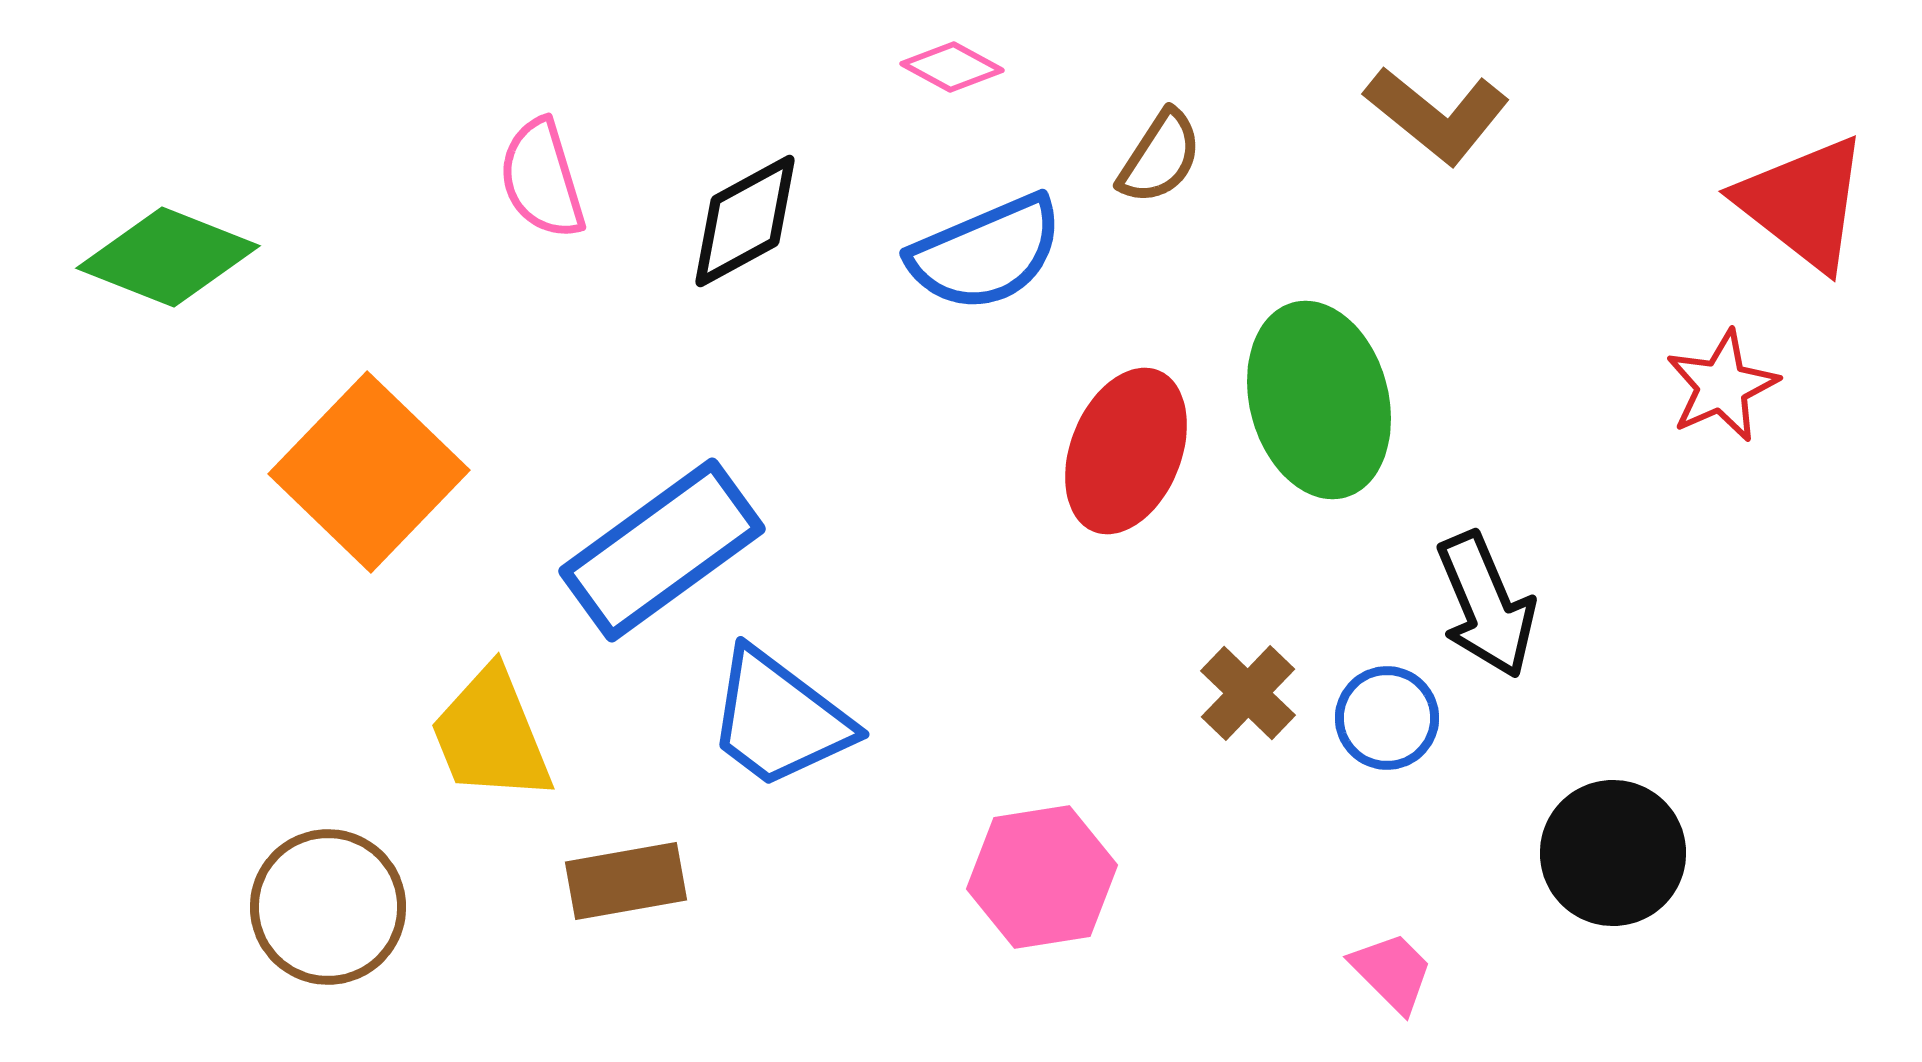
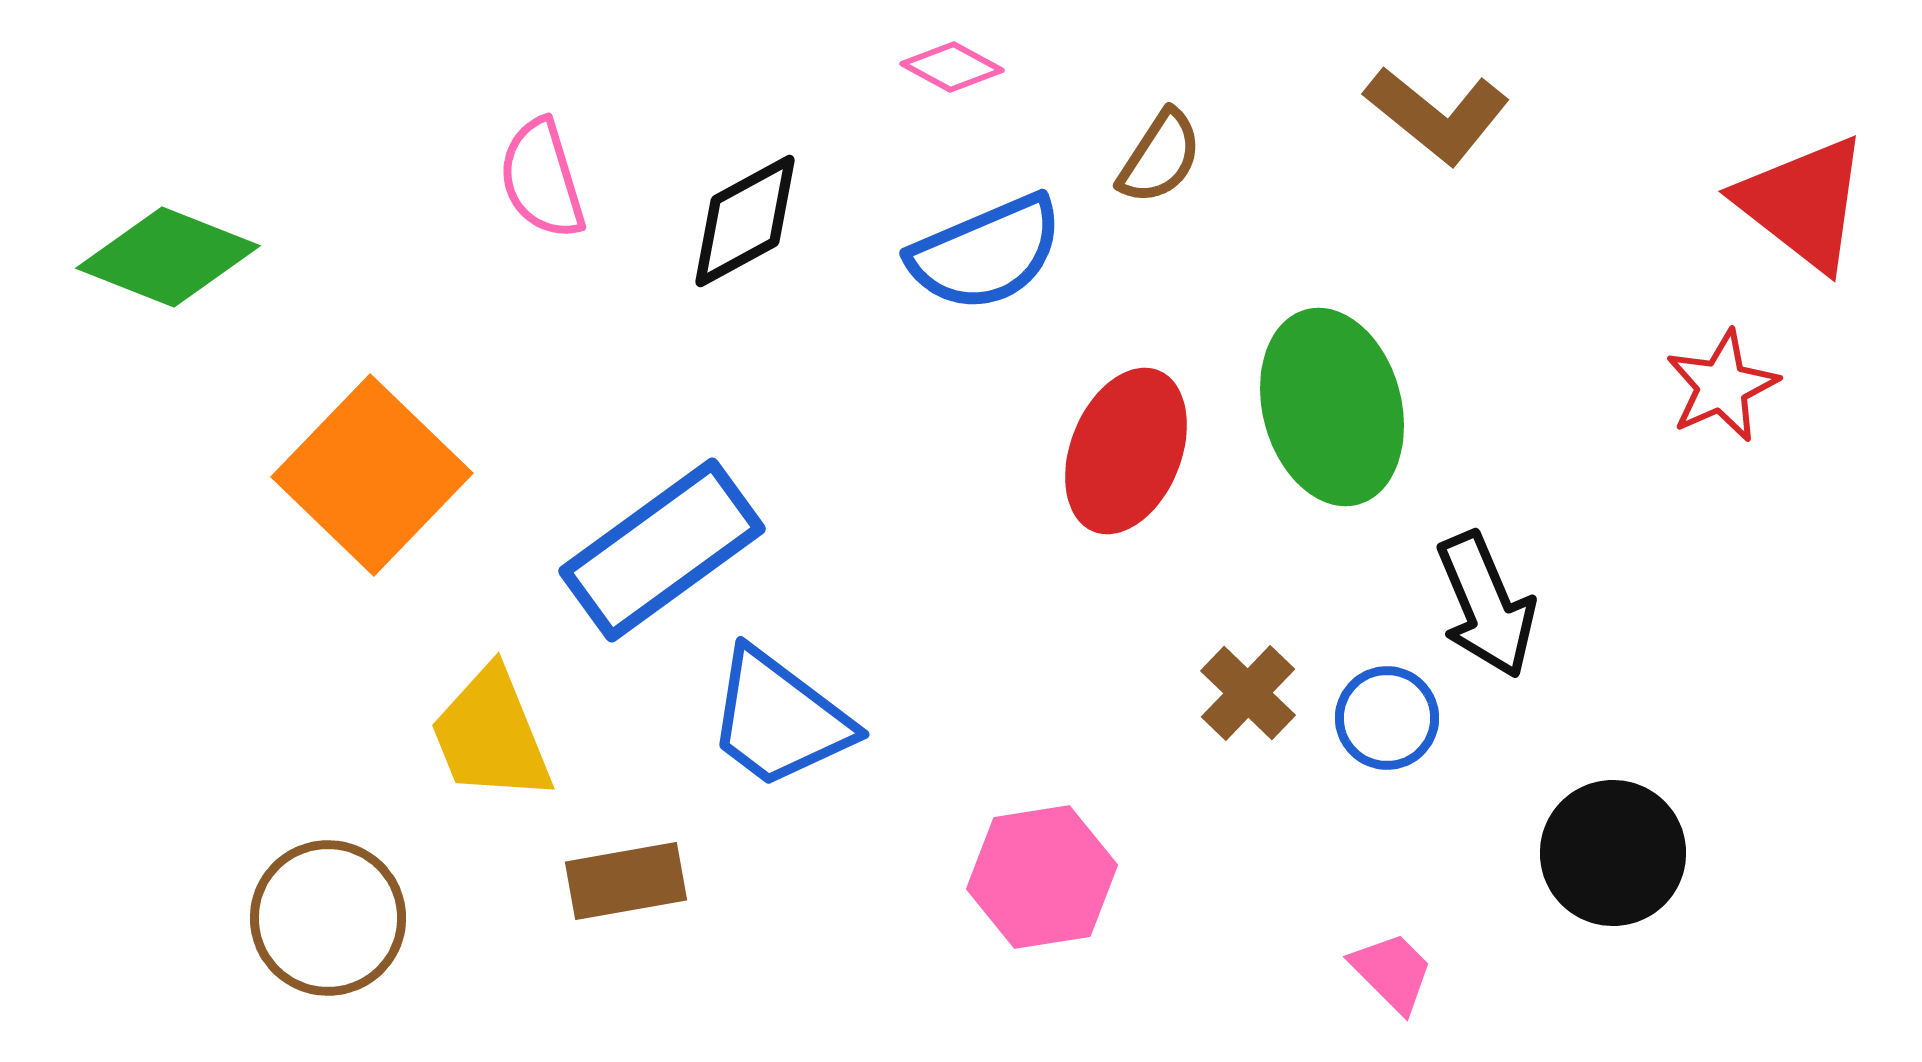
green ellipse: moved 13 px right, 7 px down
orange square: moved 3 px right, 3 px down
brown circle: moved 11 px down
